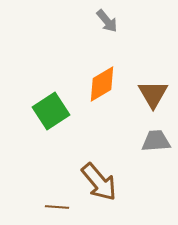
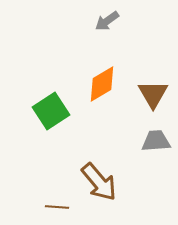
gray arrow: rotated 95 degrees clockwise
